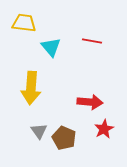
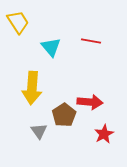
yellow trapezoid: moved 6 px left, 1 px up; rotated 50 degrees clockwise
red line: moved 1 px left
yellow arrow: moved 1 px right
red star: moved 5 px down
brown pentagon: moved 23 px up; rotated 15 degrees clockwise
